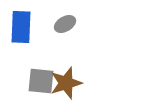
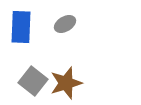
gray square: moved 8 px left; rotated 32 degrees clockwise
